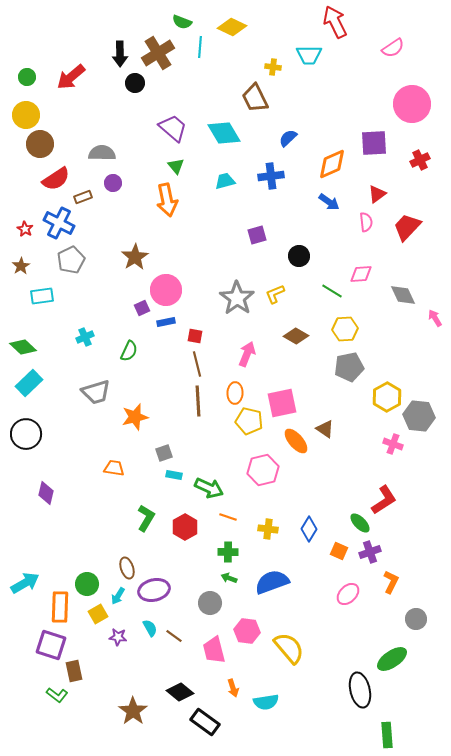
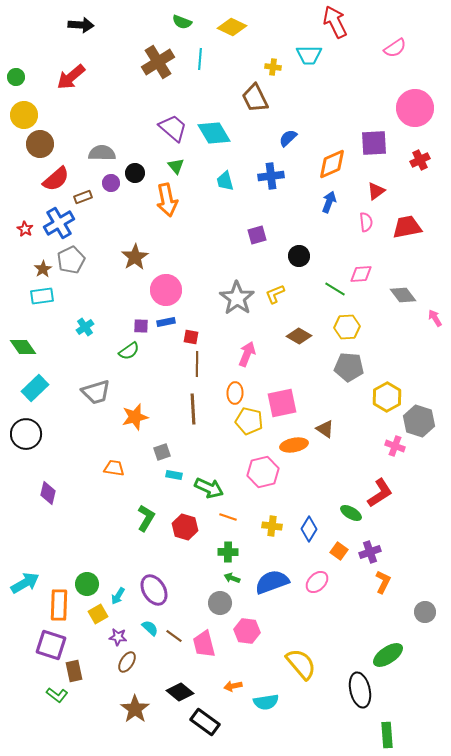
cyan line at (200, 47): moved 12 px down
pink semicircle at (393, 48): moved 2 px right
brown cross at (158, 53): moved 9 px down
black arrow at (120, 54): moved 39 px left, 29 px up; rotated 85 degrees counterclockwise
green circle at (27, 77): moved 11 px left
black circle at (135, 83): moved 90 px down
pink circle at (412, 104): moved 3 px right, 4 px down
yellow circle at (26, 115): moved 2 px left
cyan diamond at (224, 133): moved 10 px left
red semicircle at (56, 179): rotated 8 degrees counterclockwise
cyan trapezoid at (225, 181): rotated 90 degrees counterclockwise
purple circle at (113, 183): moved 2 px left
red triangle at (377, 194): moved 1 px left, 3 px up
blue arrow at (329, 202): rotated 105 degrees counterclockwise
blue cross at (59, 223): rotated 32 degrees clockwise
red trapezoid at (407, 227): rotated 36 degrees clockwise
brown star at (21, 266): moved 22 px right, 3 px down
green line at (332, 291): moved 3 px right, 2 px up
gray diamond at (403, 295): rotated 12 degrees counterclockwise
purple square at (142, 308): moved 1 px left, 18 px down; rotated 28 degrees clockwise
yellow hexagon at (345, 329): moved 2 px right, 2 px up
red square at (195, 336): moved 4 px left, 1 px down
brown diamond at (296, 336): moved 3 px right
cyan cross at (85, 337): moved 10 px up; rotated 12 degrees counterclockwise
green diamond at (23, 347): rotated 12 degrees clockwise
green semicircle at (129, 351): rotated 30 degrees clockwise
brown line at (197, 364): rotated 15 degrees clockwise
gray pentagon at (349, 367): rotated 16 degrees clockwise
cyan rectangle at (29, 383): moved 6 px right, 5 px down
brown line at (198, 401): moved 5 px left, 8 px down
gray hexagon at (419, 416): moved 5 px down; rotated 12 degrees clockwise
orange ellipse at (296, 441): moved 2 px left, 4 px down; rotated 60 degrees counterclockwise
pink cross at (393, 444): moved 2 px right, 2 px down
gray square at (164, 453): moved 2 px left, 1 px up
pink hexagon at (263, 470): moved 2 px down
purple diamond at (46, 493): moved 2 px right
red L-shape at (384, 500): moved 4 px left, 7 px up
green ellipse at (360, 523): moved 9 px left, 10 px up; rotated 15 degrees counterclockwise
red hexagon at (185, 527): rotated 15 degrees counterclockwise
yellow cross at (268, 529): moved 4 px right, 3 px up
orange square at (339, 551): rotated 12 degrees clockwise
brown ellipse at (127, 568): moved 94 px down; rotated 50 degrees clockwise
green arrow at (229, 578): moved 3 px right
orange L-shape at (391, 582): moved 8 px left
purple ellipse at (154, 590): rotated 72 degrees clockwise
pink ellipse at (348, 594): moved 31 px left, 12 px up
gray circle at (210, 603): moved 10 px right
orange rectangle at (60, 607): moved 1 px left, 2 px up
gray circle at (416, 619): moved 9 px right, 7 px up
cyan semicircle at (150, 628): rotated 18 degrees counterclockwise
yellow semicircle at (289, 648): moved 12 px right, 16 px down
pink trapezoid at (214, 650): moved 10 px left, 6 px up
green ellipse at (392, 659): moved 4 px left, 4 px up
orange arrow at (233, 688): moved 2 px up; rotated 96 degrees clockwise
brown star at (133, 711): moved 2 px right, 2 px up
